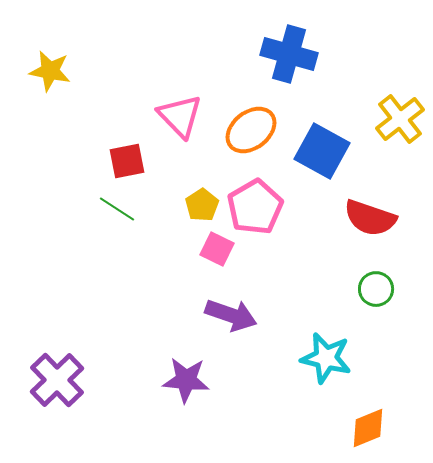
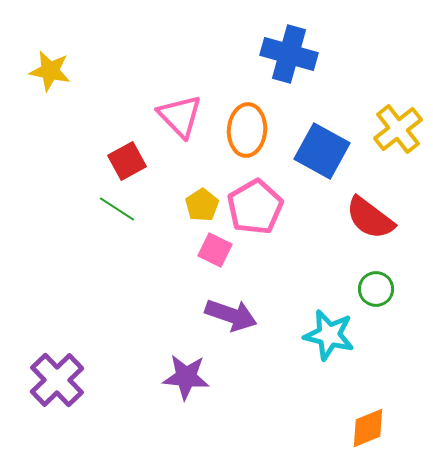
yellow cross: moved 2 px left, 10 px down
orange ellipse: moved 4 px left; rotated 48 degrees counterclockwise
red square: rotated 18 degrees counterclockwise
red semicircle: rotated 18 degrees clockwise
pink square: moved 2 px left, 1 px down
cyan star: moved 3 px right, 23 px up
purple star: moved 3 px up
